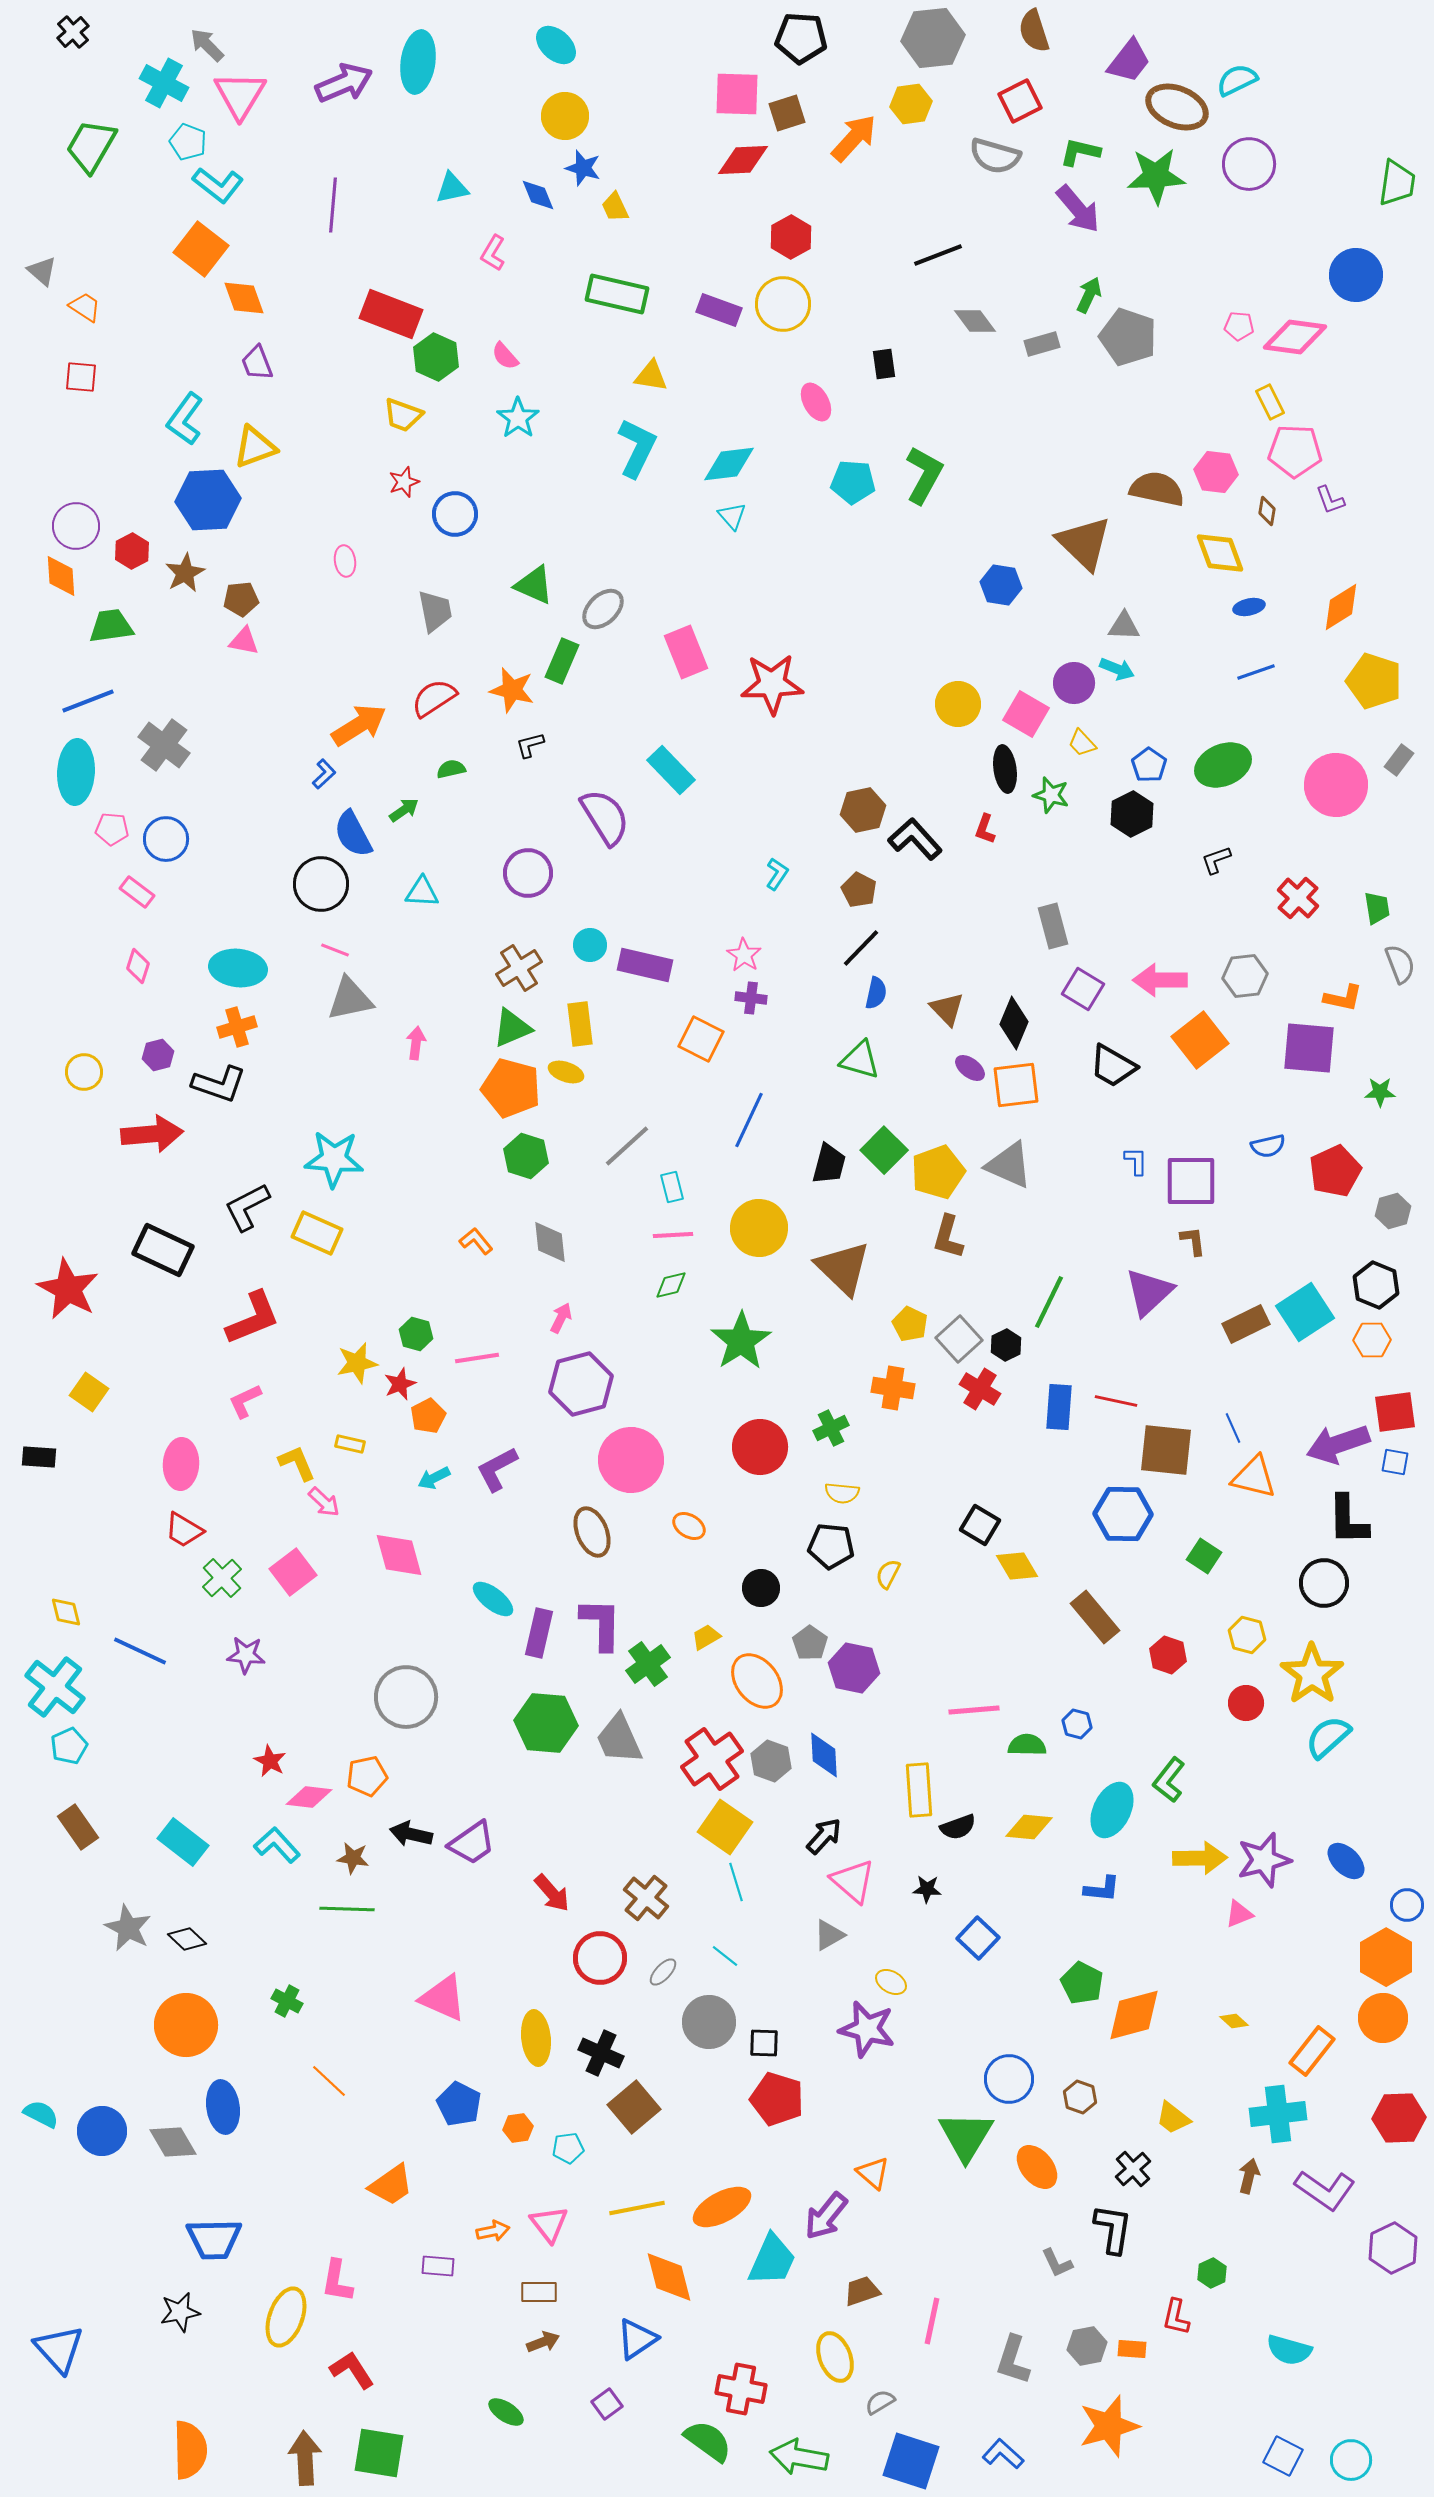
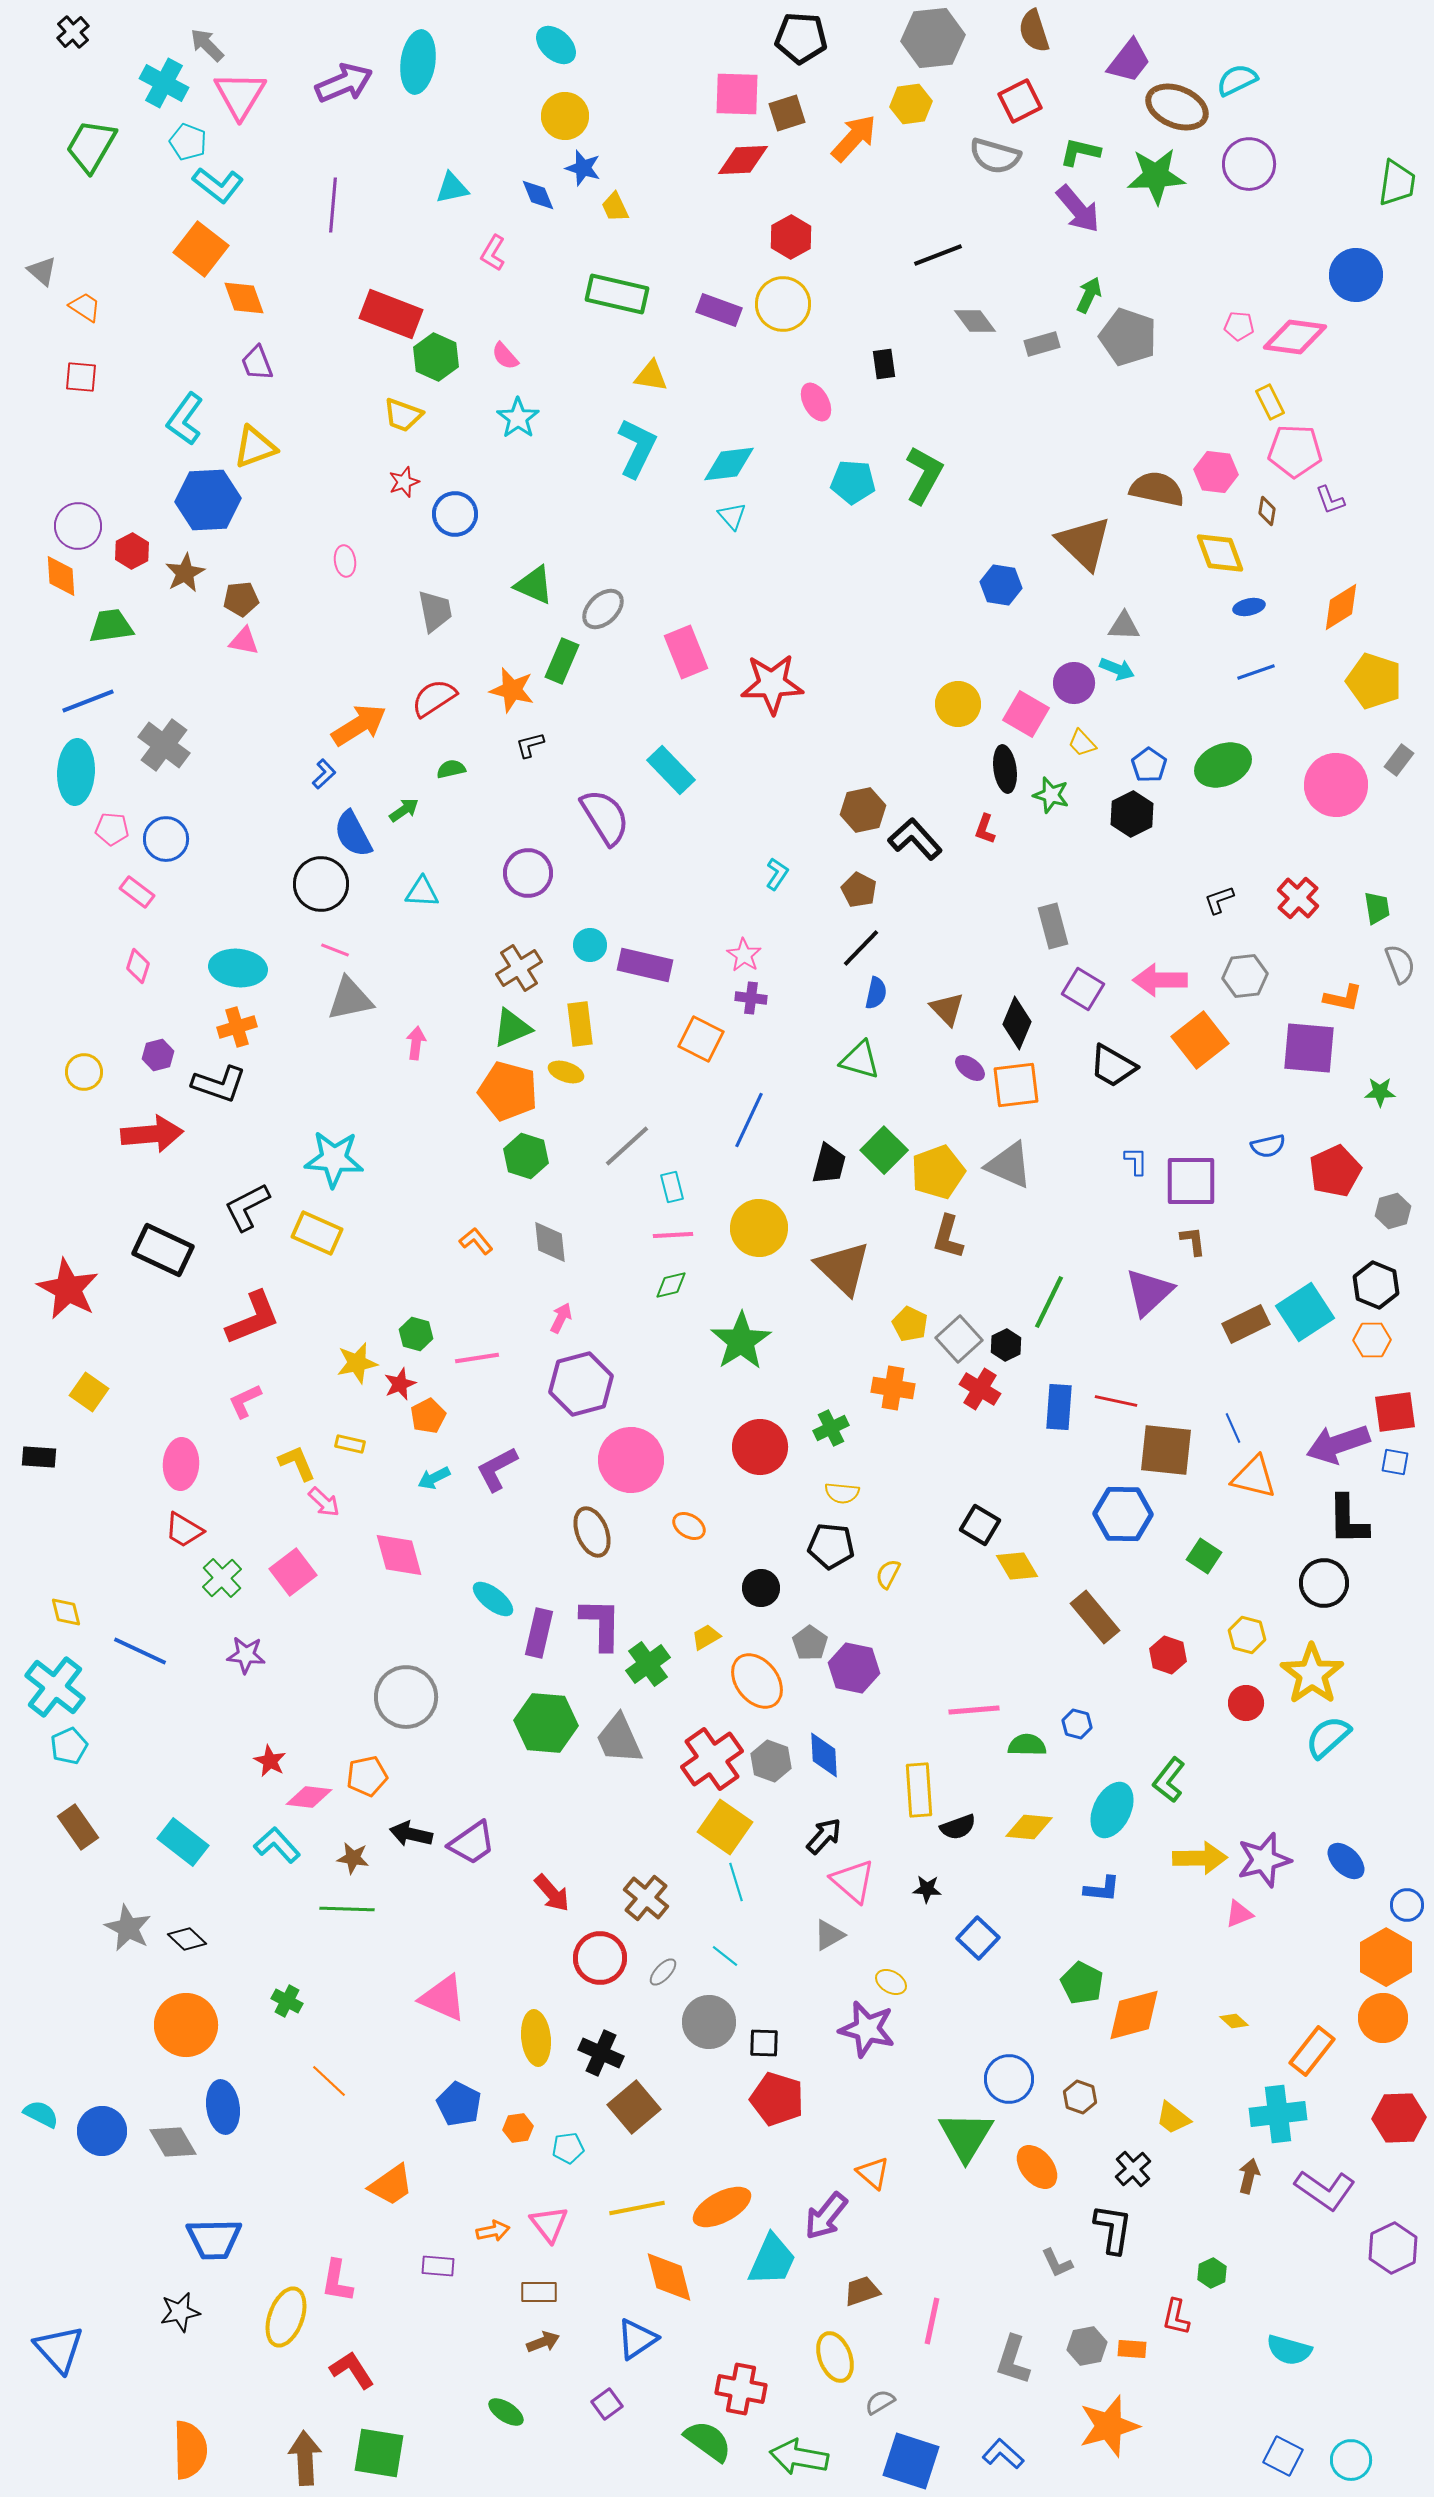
purple circle at (76, 526): moved 2 px right
black L-shape at (1216, 860): moved 3 px right, 40 px down
black diamond at (1014, 1023): moved 3 px right
orange pentagon at (511, 1088): moved 3 px left, 3 px down
